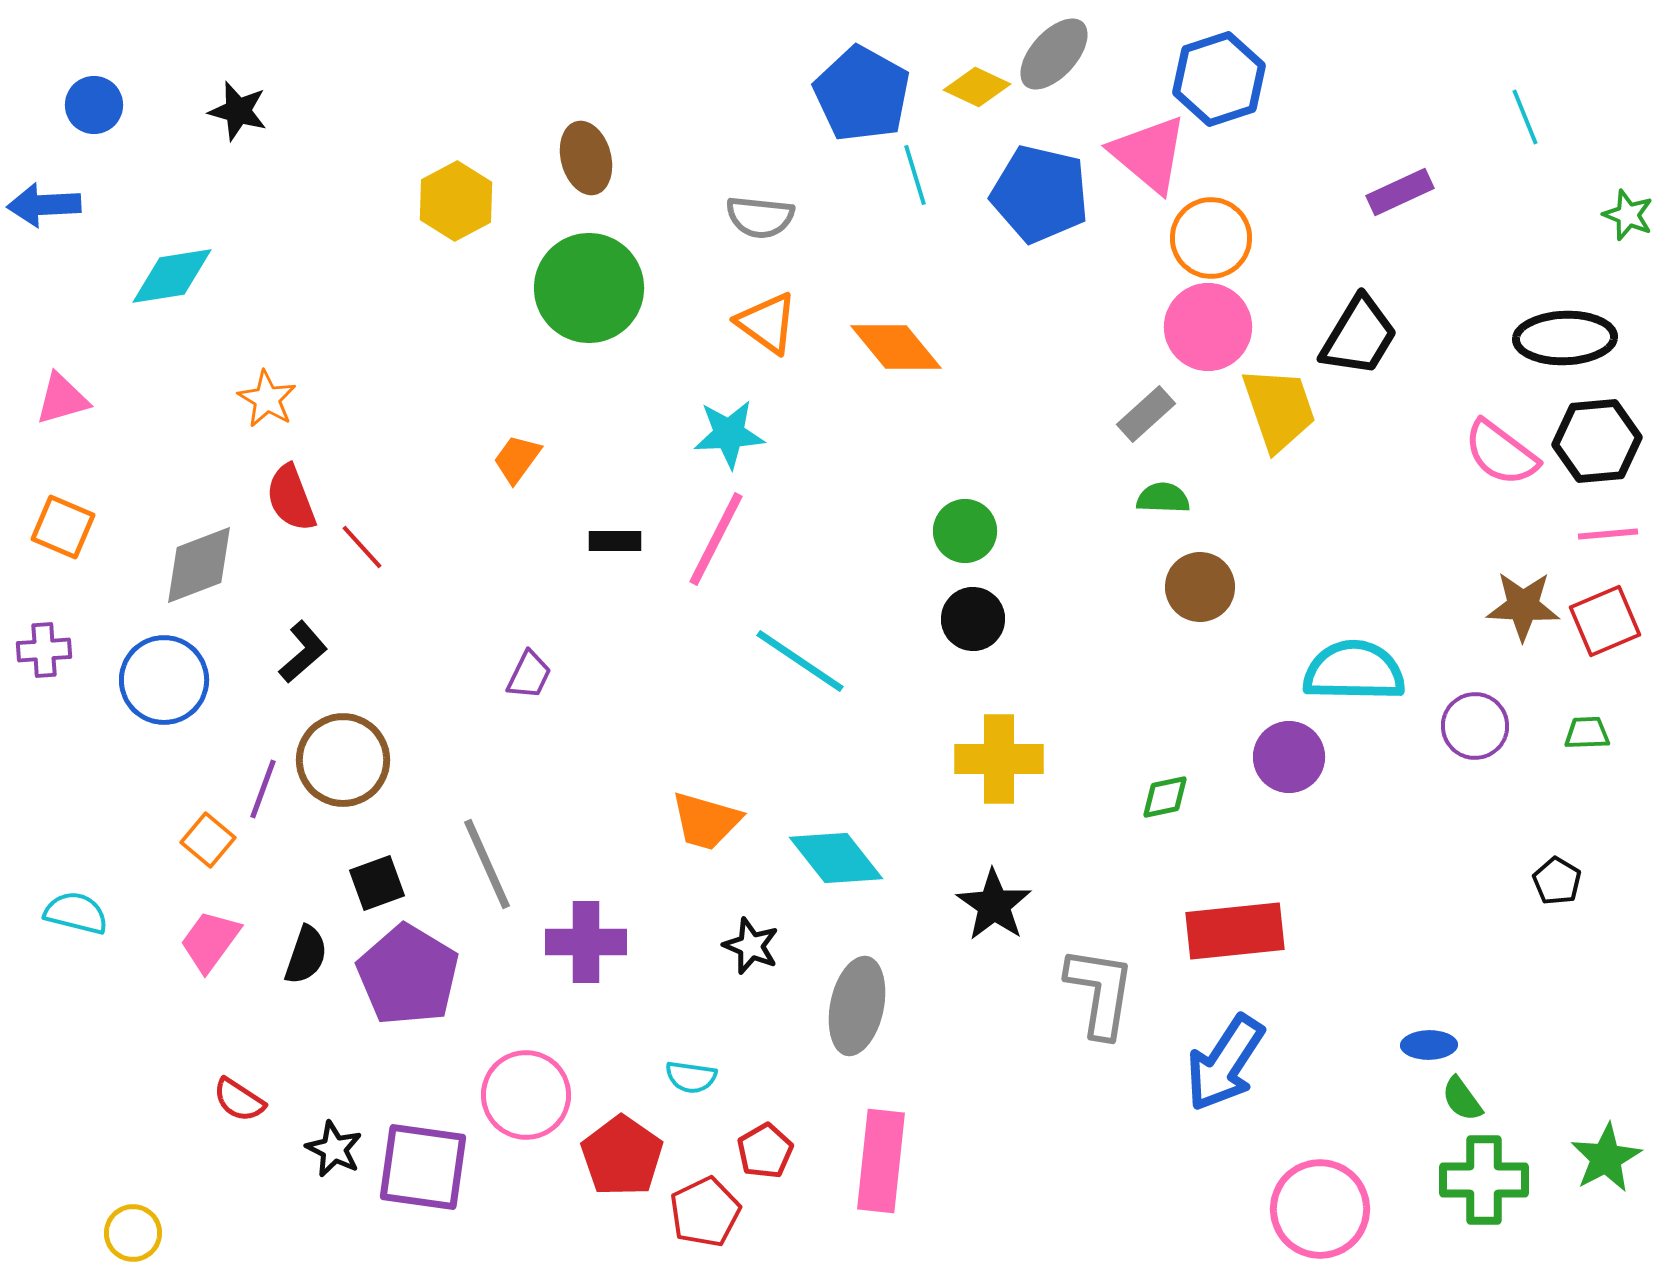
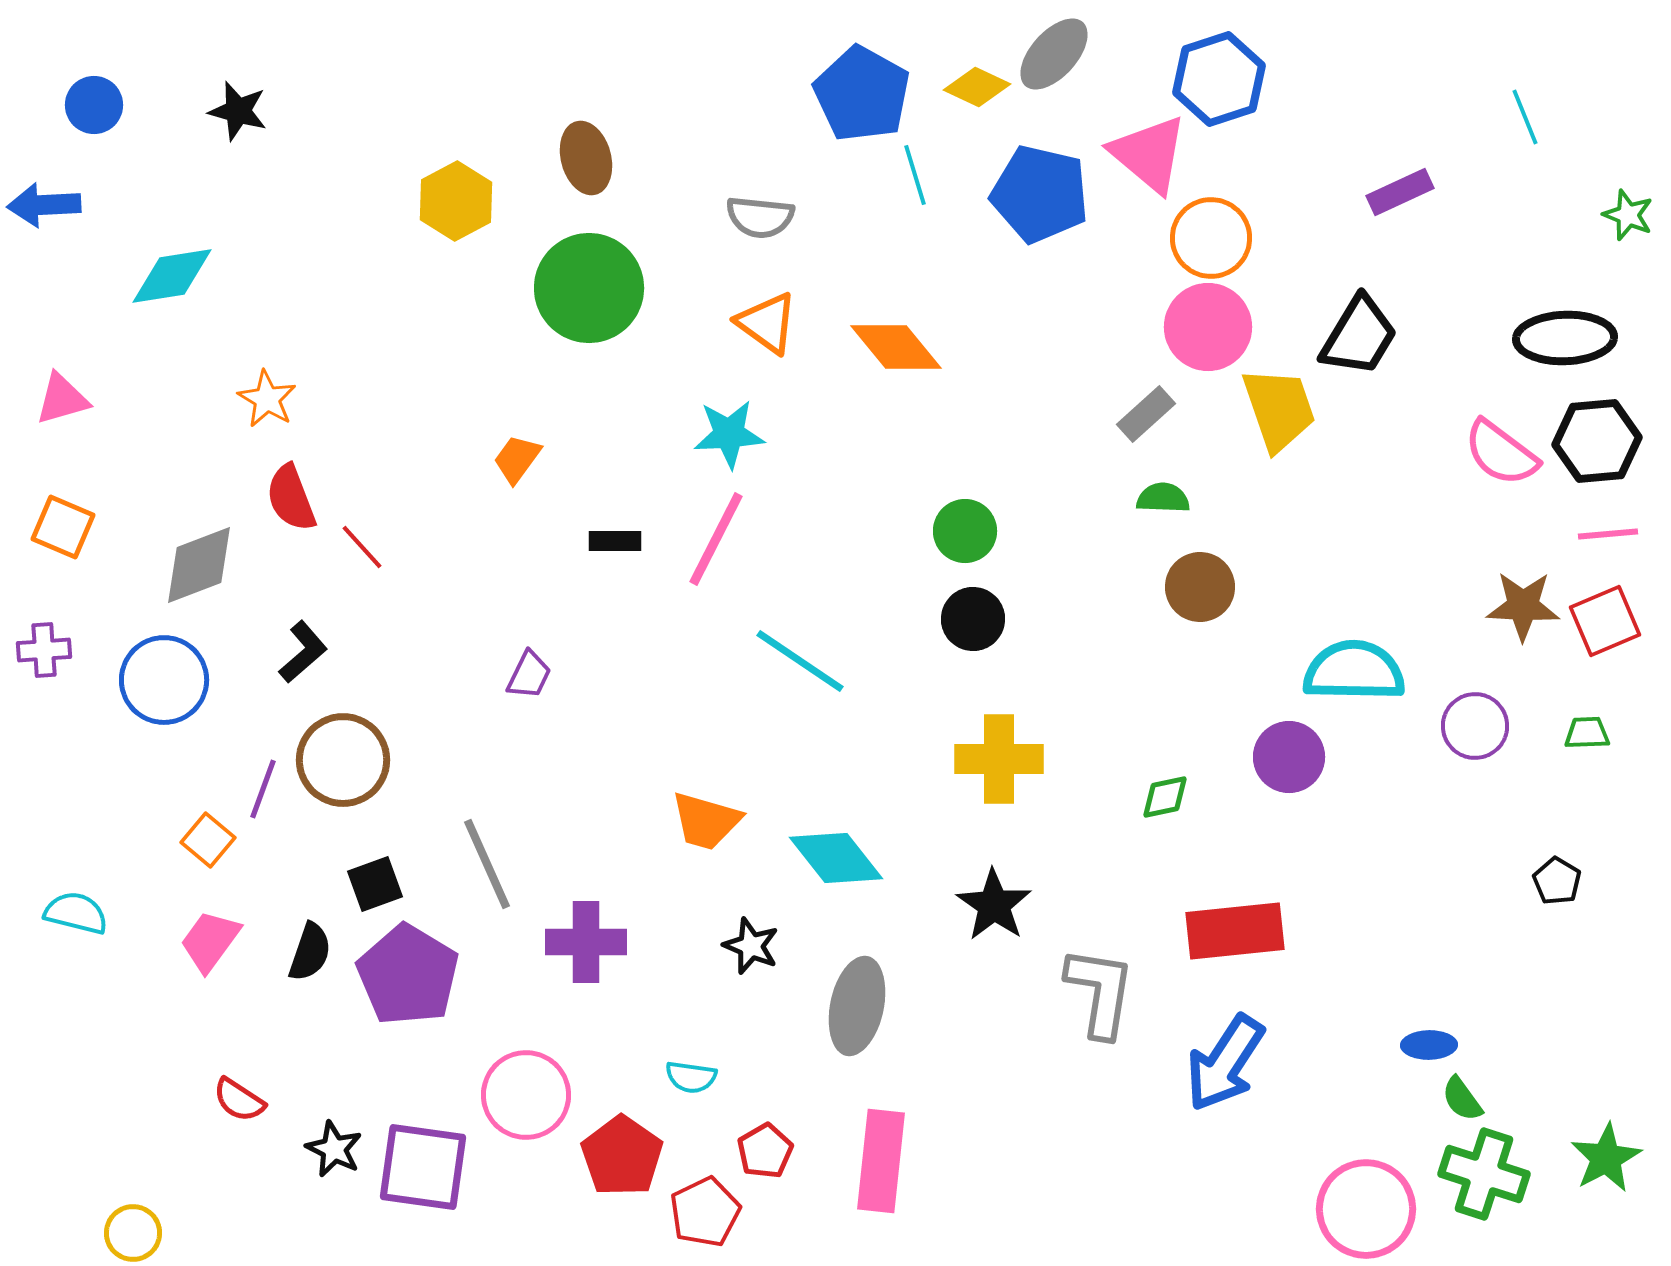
black square at (377, 883): moved 2 px left, 1 px down
black semicircle at (306, 955): moved 4 px right, 3 px up
green cross at (1484, 1180): moved 6 px up; rotated 18 degrees clockwise
pink circle at (1320, 1209): moved 46 px right
